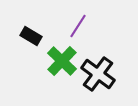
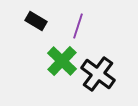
purple line: rotated 15 degrees counterclockwise
black rectangle: moved 5 px right, 15 px up
